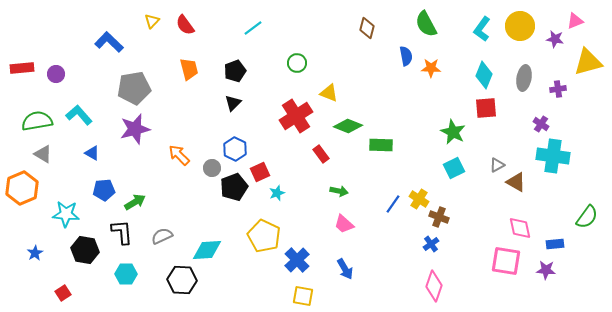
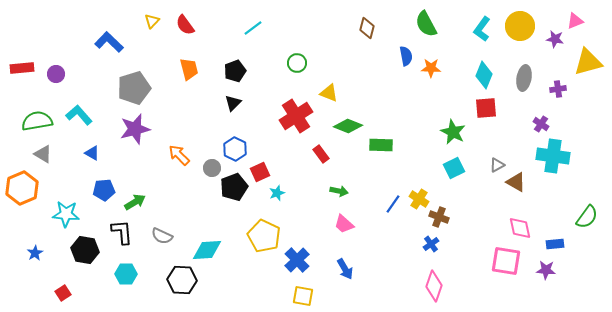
gray pentagon at (134, 88): rotated 8 degrees counterclockwise
gray semicircle at (162, 236): rotated 130 degrees counterclockwise
